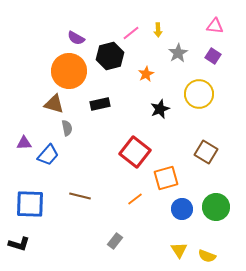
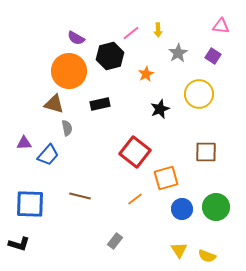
pink triangle: moved 6 px right
brown square: rotated 30 degrees counterclockwise
